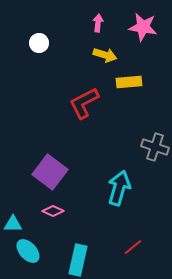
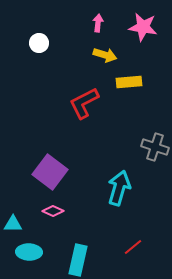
cyan ellipse: moved 1 px right, 1 px down; rotated 45 degrees counterclockwise
